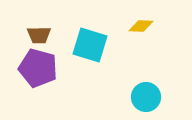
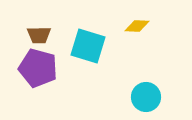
yellow diamond: moved 4 px left
cyan square: moved 2 px left, 1 px down
